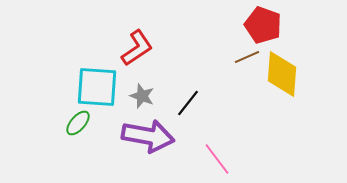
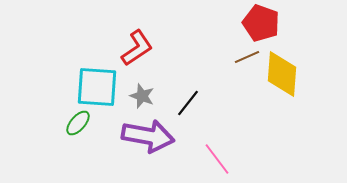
red pentagon: moved 2 px left, 2 px up
